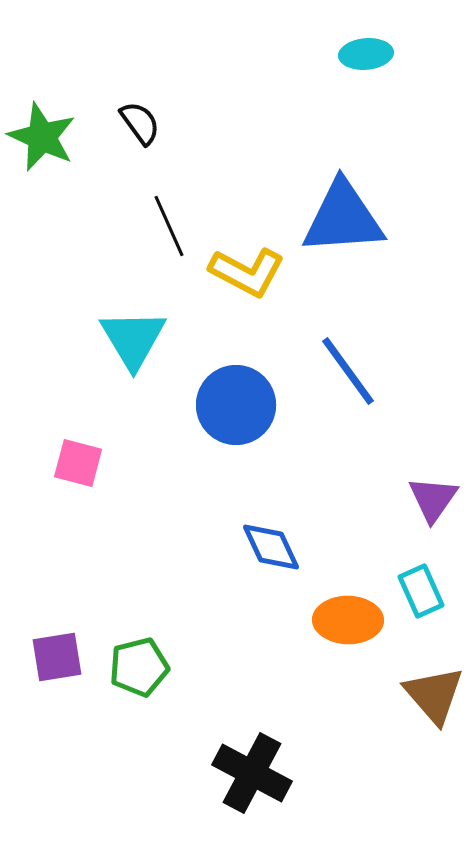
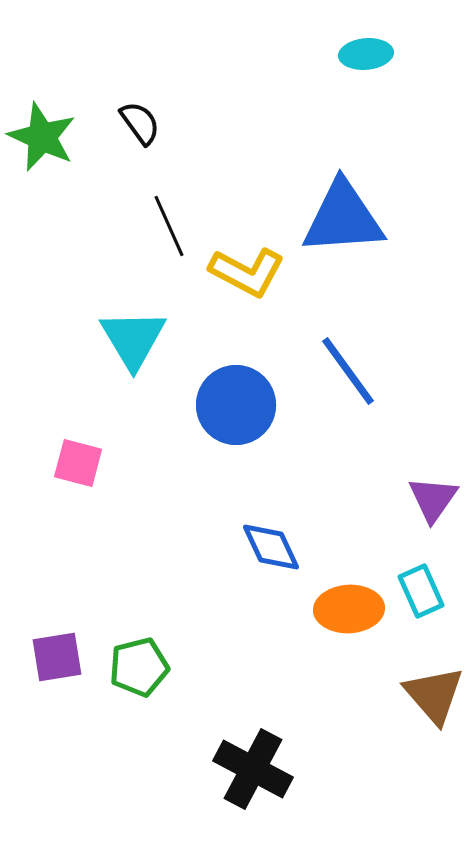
orange ellipse: moved 1 px right, 11 px up; rotated 4 degrees counterclockwise
black cross: moved 1 px right, 4 px up
